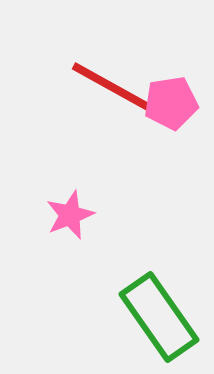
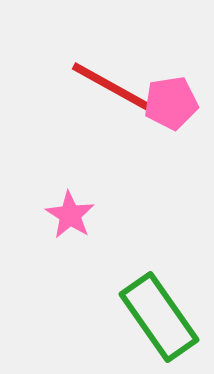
pink star: rotated 18 degrees counterclockwise
